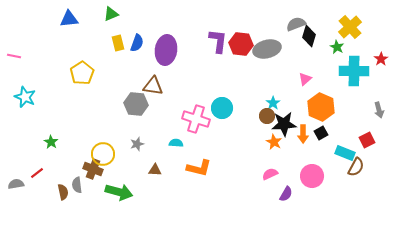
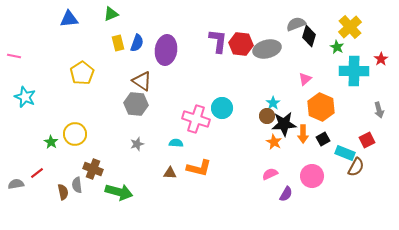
brown triangle at (153, 86): moved 11 px left, 5 px up; rotated 25 degrees clockwise
black square at (321, 133): moved 2 px right, 6 px down
yellow circle at (103, 154): moved 28 px left, 20 px up
brown triangle at (155, 170): moved 15 px right, 3 px down
